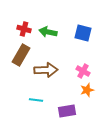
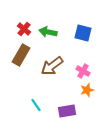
red cross: rotated 24 degrees clockwise
brown arrow: moved 6 px right, 4 px up; rotated 145 degrees clockwise
cyan line: moved 5 px down; rotated 48 degrees clockwise
